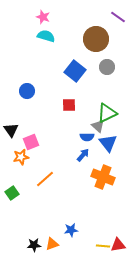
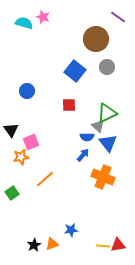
cyan semicircle: moved 22 px left, 13 px up
black star: rotated 24 degrees counterclockwise
